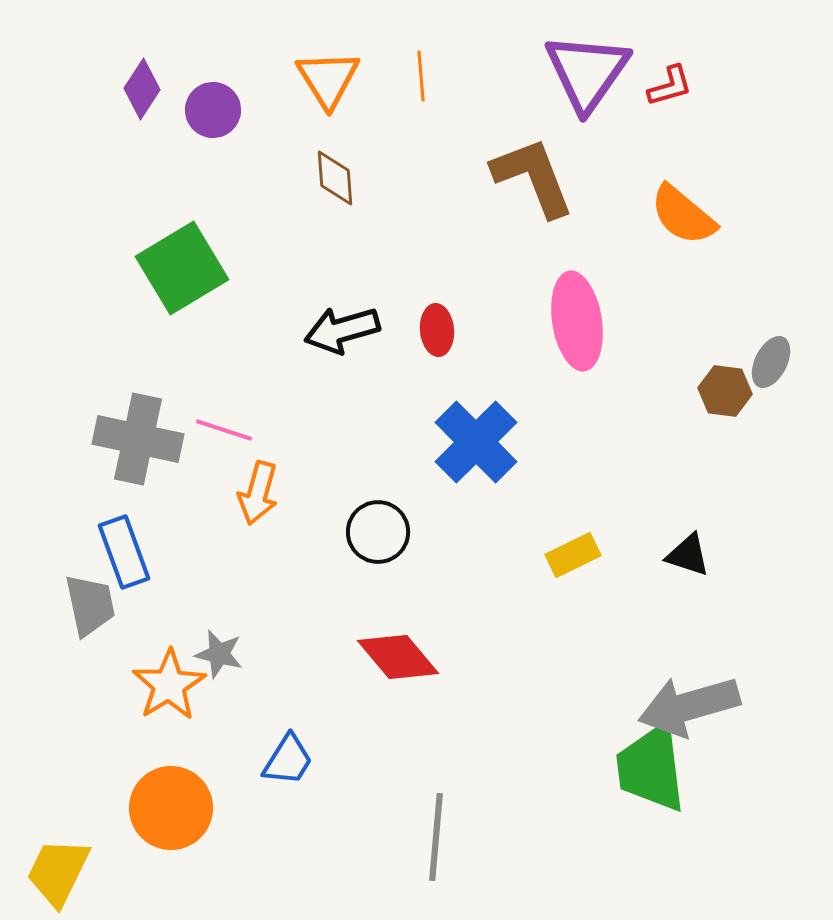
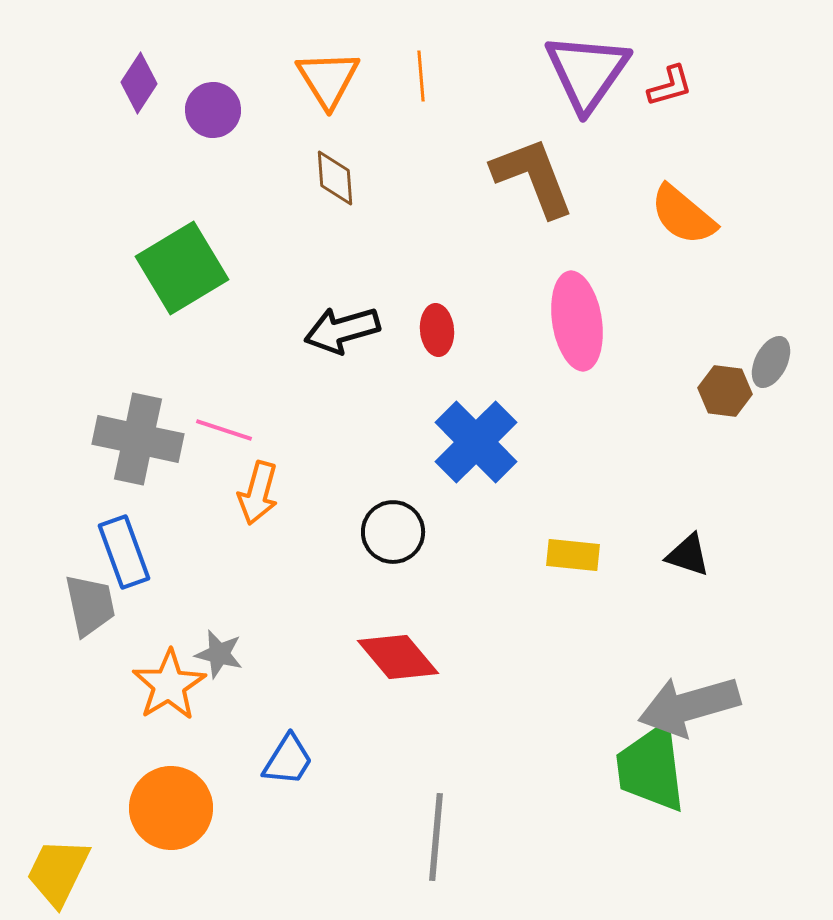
purple diamond: moved 3 px left, 6 px up
black circle: moved 15 px right
yellow rectangle: rotated 32 degrees clockwise
